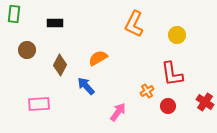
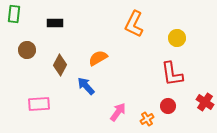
yellow circle: moved 3 px down
orange cross: moved 28 px down
